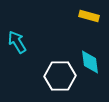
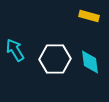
cyan arrow: moved 2 px left, 8 px down
white hexagon: moved 5 px left, 17 px up
